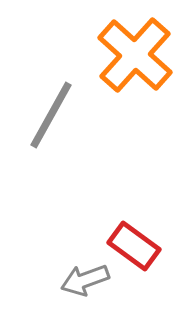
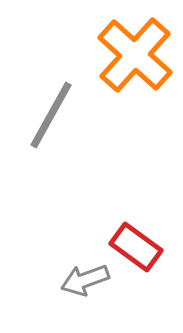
red rectangle: moved 2 px right, 1 px down
